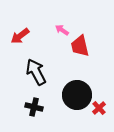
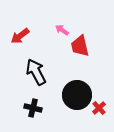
black cross: moved 1 px left, 1 px down
